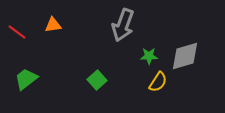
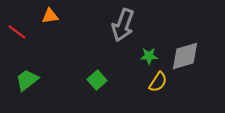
orange triangle: moved 3 px left, 9 px up
green trapezoid: moved 1 px right, 1 px down
